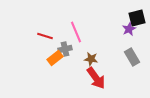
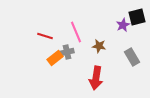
black square: moved 1 px up
purple star: moved 6 px left, 4 px up
gray cross: moved 2 px right, 3 px down
brown star: moved 8 px right, 13 px up
red arrow: rotated 45 degrees clockwise
